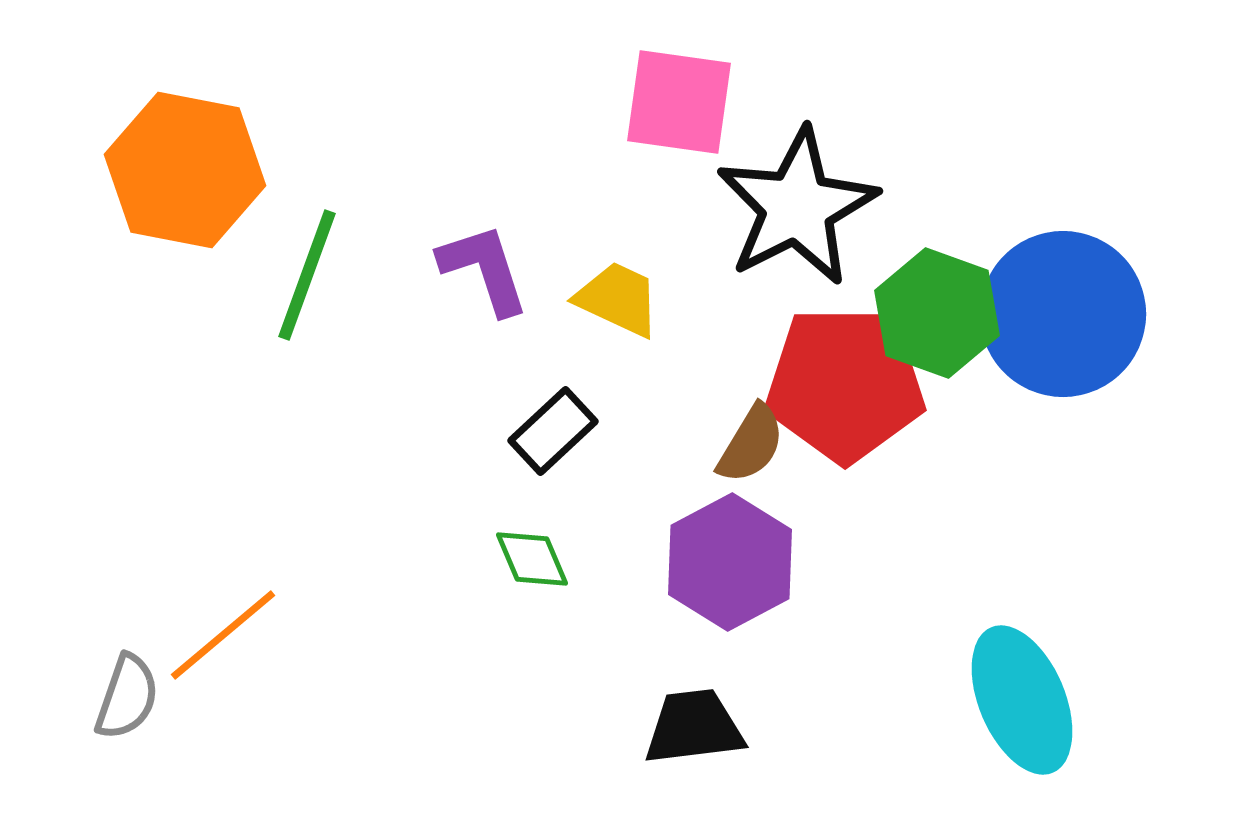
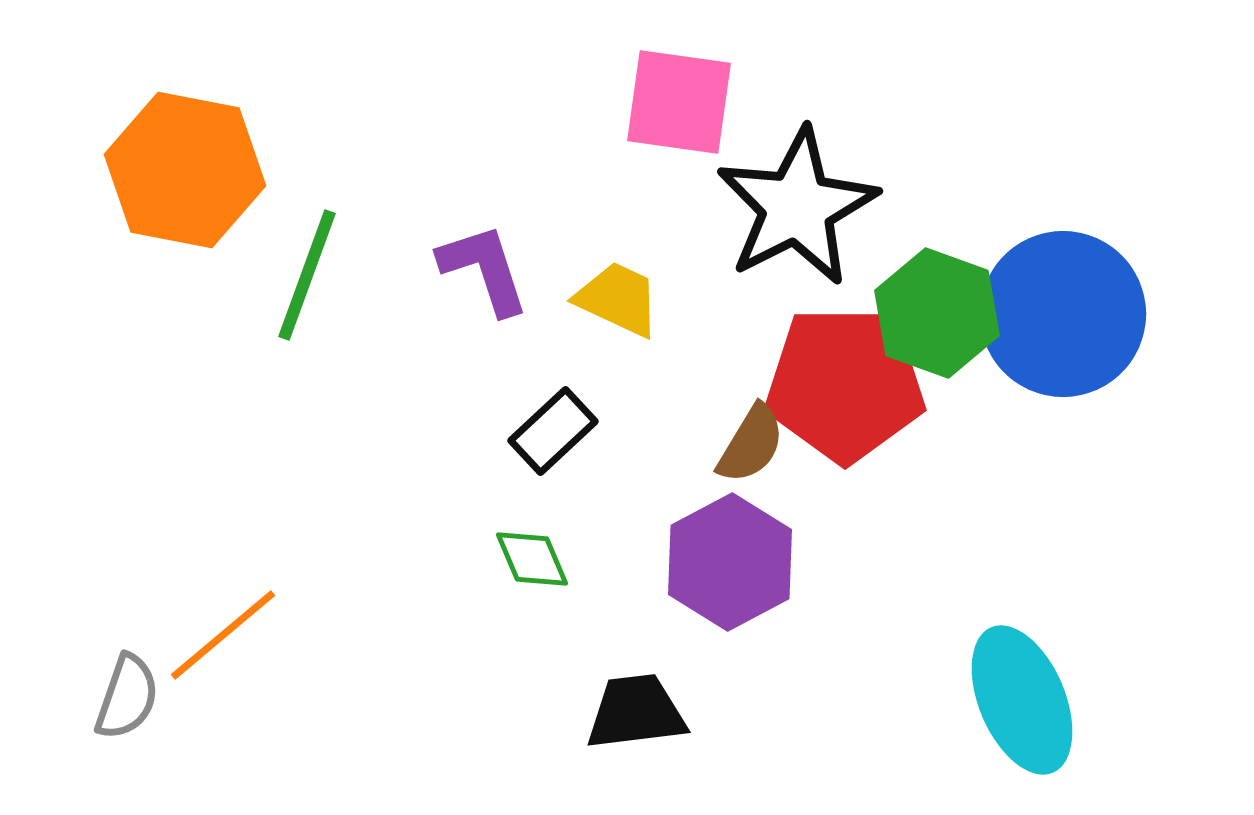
black trapezoid: moved 58 px left, 15 px up
